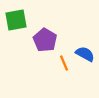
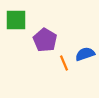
green square: rotated 10 degrees clockwise
blue semicircle: rotated 48 degrees counterclockwise
